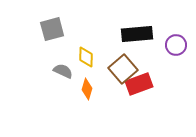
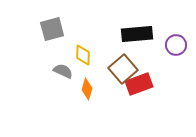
yellow diamond: moved 3 px left, 2 px up
